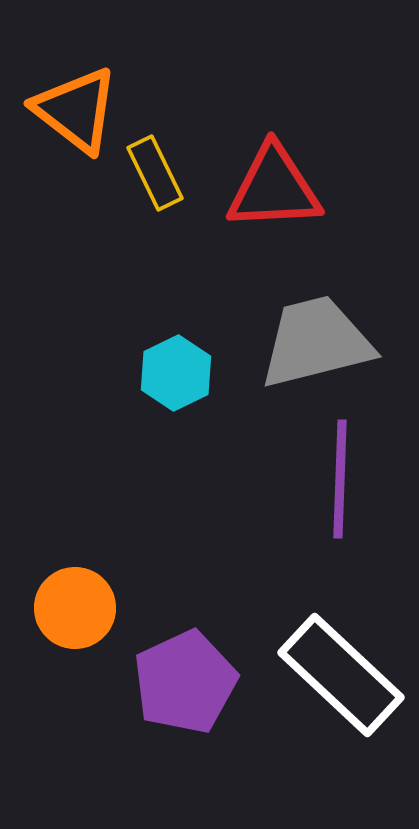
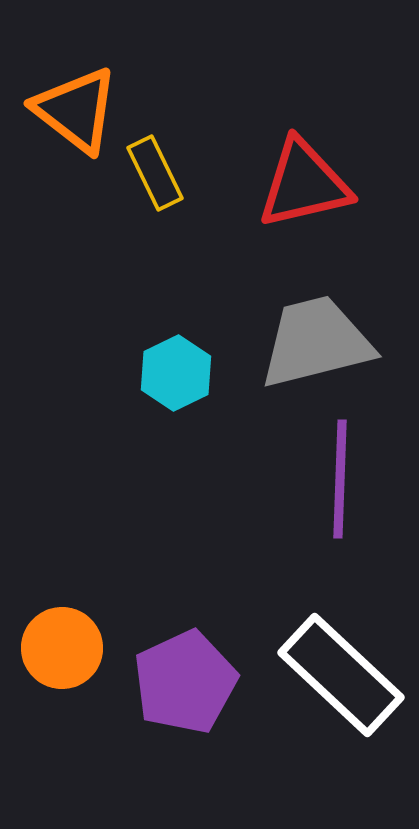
red triangle: moved 30 px right, 4 px up; rotated 10 degrees counterclockwise
orange circle: moved 13 px left, 40 px down
